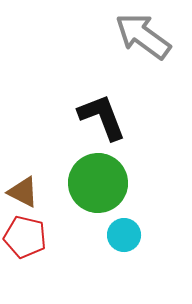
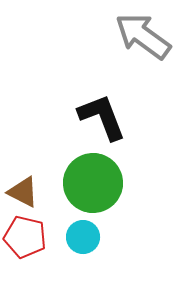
green circle: moved 5 px left
cyan circle: moved 41 px left, 2 px down
